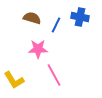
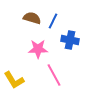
blue cross: moved 10 px left, 23 px down
blue line: moved 3 px left, 4 px up
